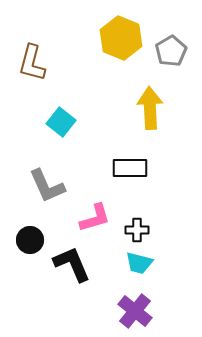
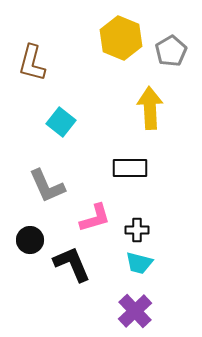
purple cross: rotated 8 degrees clockwise
